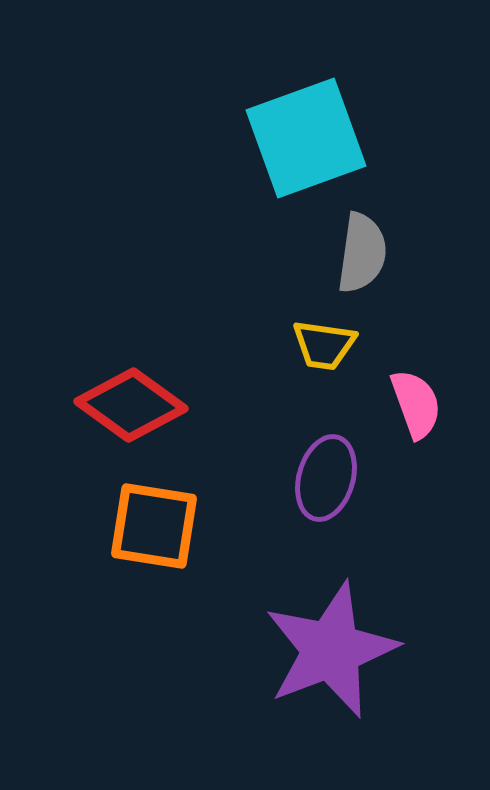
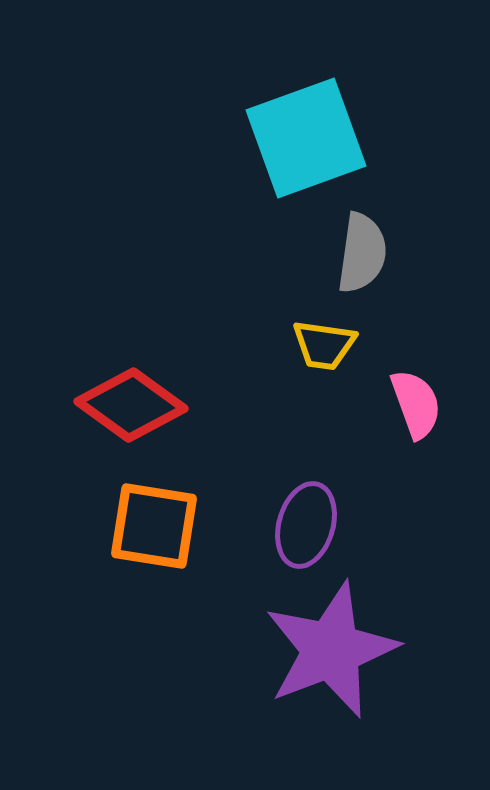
purple ellipse: moved 20 px left, 47 px down
